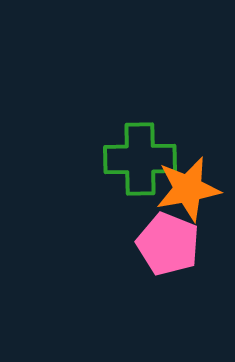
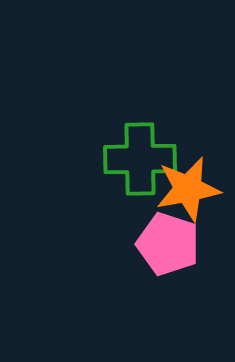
pink pentagon: rotated 4 degrees counterclockwise
